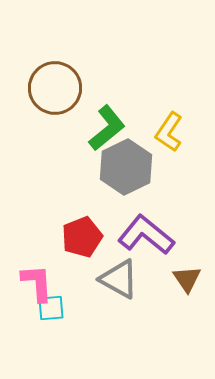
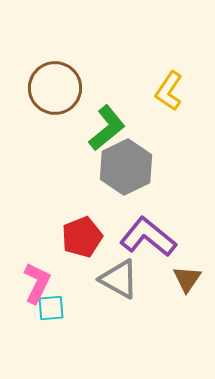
yellow L-shape: moved 41 px up
purple L-shape: moved 2 px right, 2 px down
brown triangle: rotated 8 degrees clockwise
pink L-shape: rotated 30 degrees clockwise
